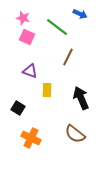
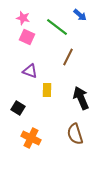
blue arrow: moved 1 px down; rotated 16 degrees clockwise
brown semicircle: rotated 35 degrees clockwise
